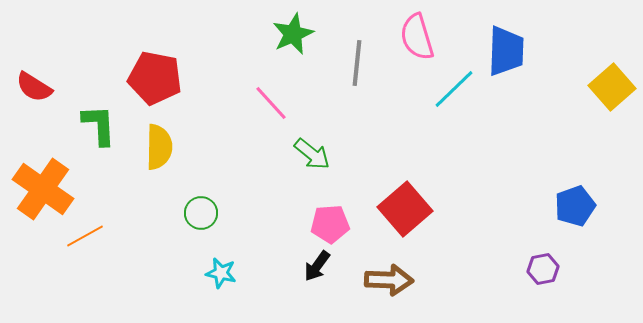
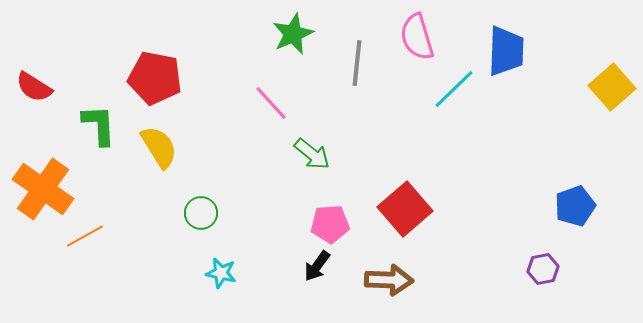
yellow semicircle: rotated 33 degrees counterclockwise
